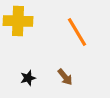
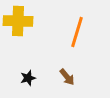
orange line: rotated 48 degrees clockwise
brown arrow: moved 2 px right
